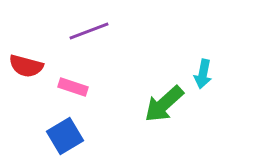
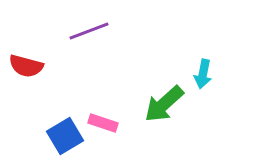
pink rectangle: moved 30 px right, 36 px down
